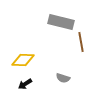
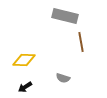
gray rectangle: moved 4 px right, 6 px up
yellow diamond: moved 1 px right
black arrow: moved 3 px down
